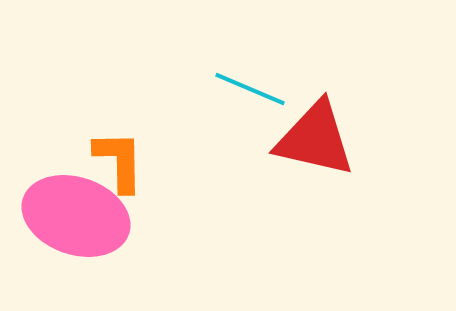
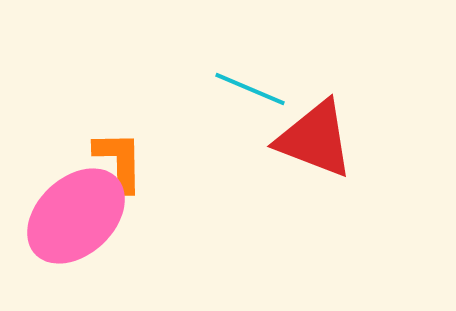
red triangle: rotated 8 degrees clockwise
pink ellipse: rotated 62 degrees counterclockwise
